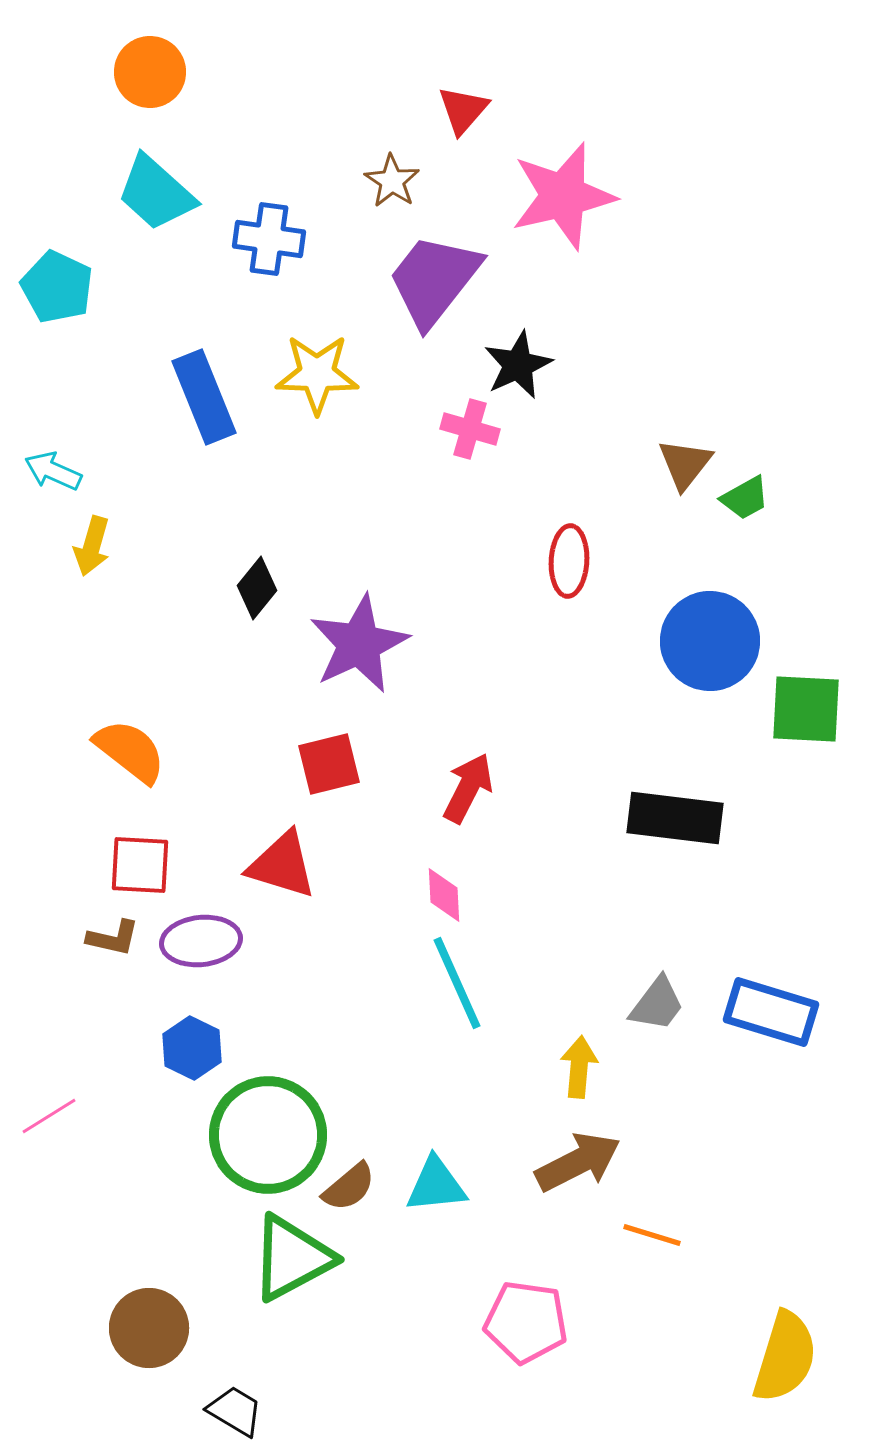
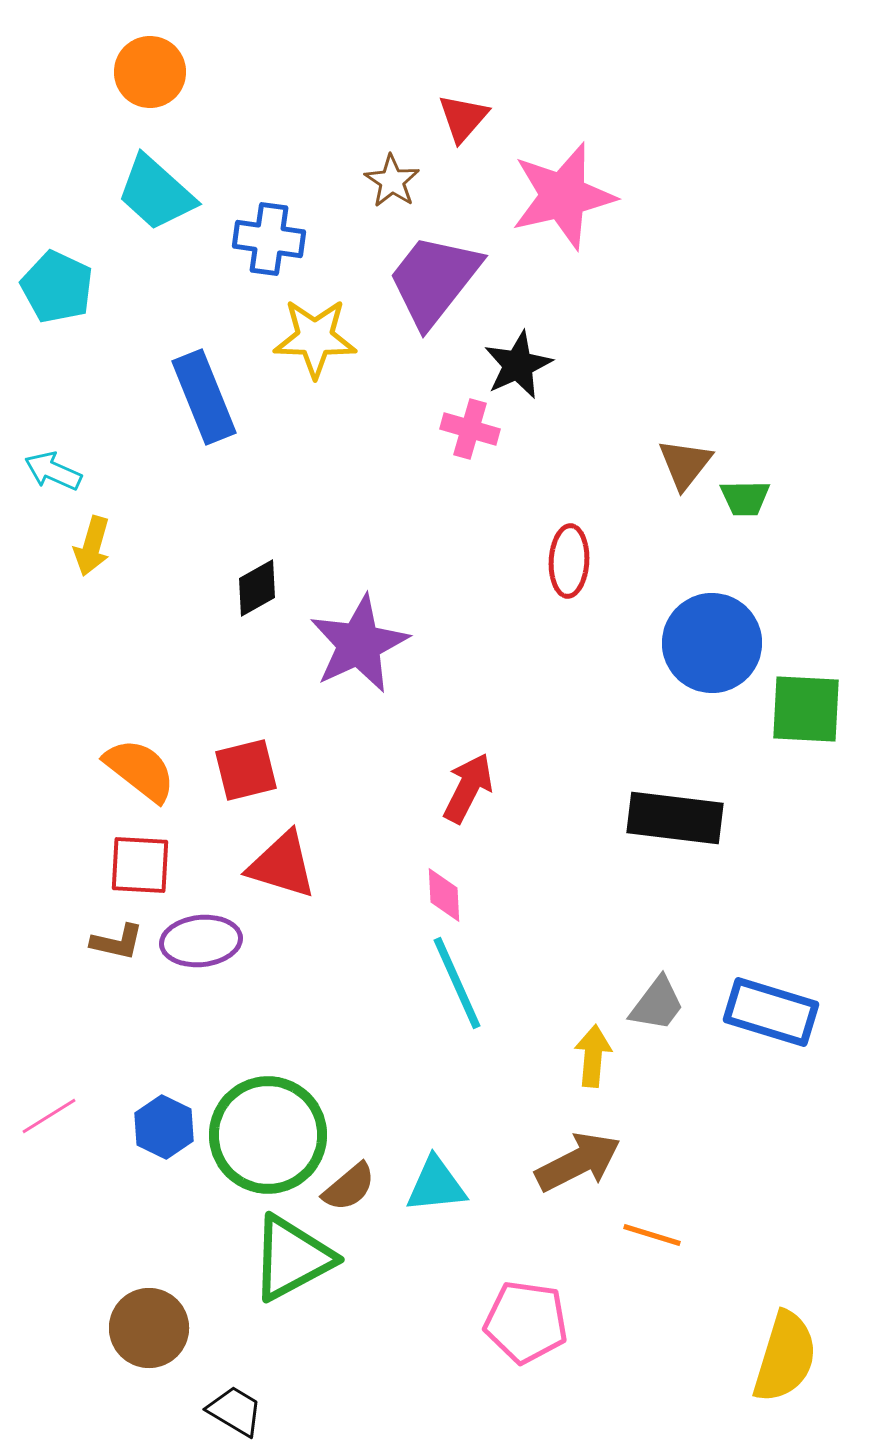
red triangle at (463, 110): moved 8 px down
yellow star at (317, 374): moved 2 px left, 36 px up
green trapezoid at (745, 498): rotated 28 degrees clockwise
black diamond at (257, 588): rotated 22 degrees clockwise
blue circle at (710, 641): moved 2 px right, 2 px down
orange semicircle at (130, 751): moved 10 px right, 19 px down
red square at (329, 764): moved 83 px left, 6 px down
brown L-shape at (113, 938): moved 4 px right, 4 px down
blue hexagon at (192, 1048): moved 28 px left, 79 px down
yellow arrow at (579, 1067): moved 14 px right, 11 px up
